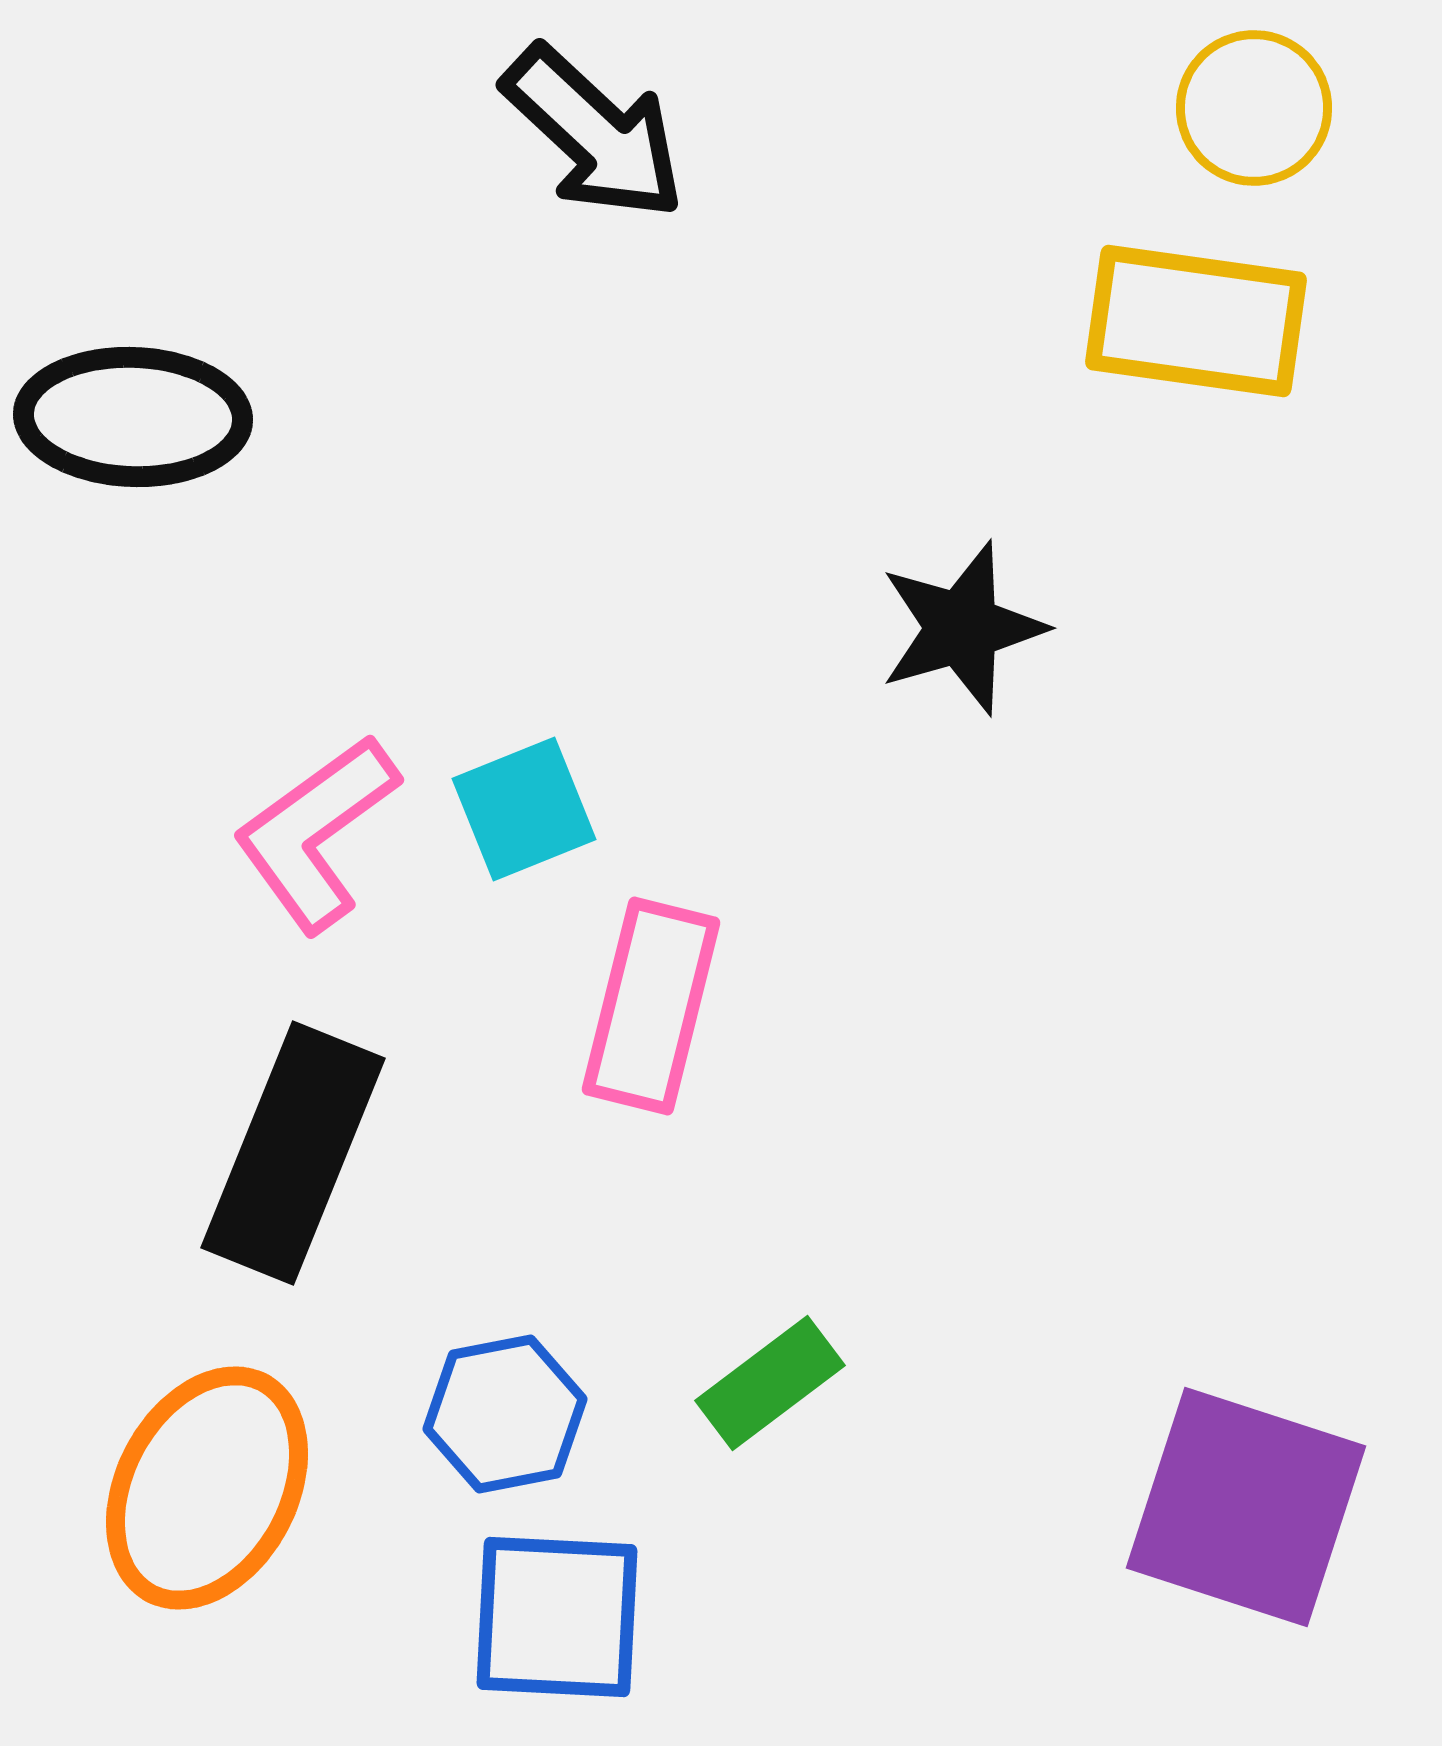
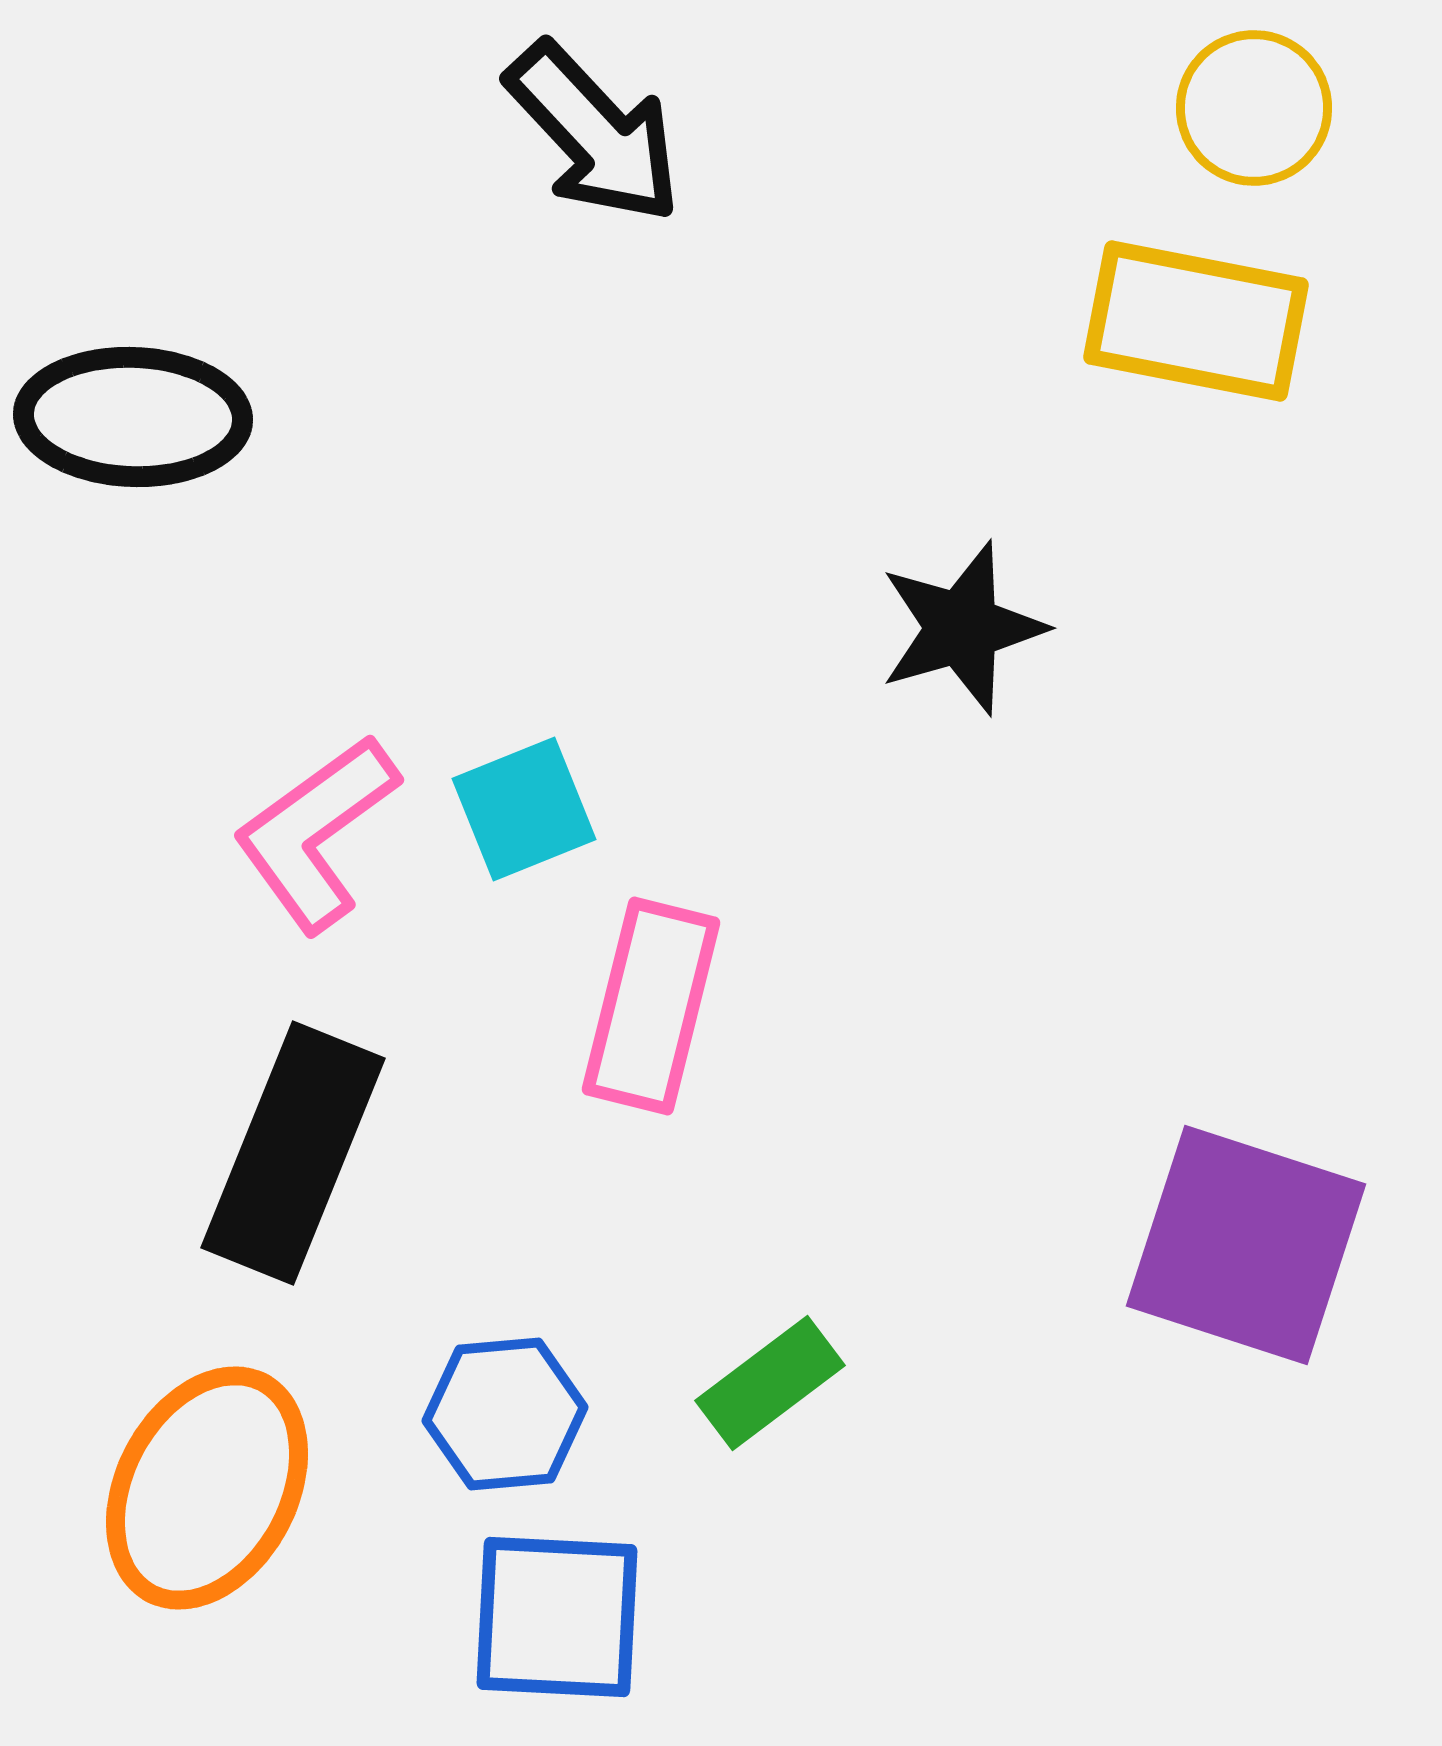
black arrow: rotated 4 degrees clockwise
yellow rectangle: rotated 3 degrees clockwise
blue hexagon: rotated 6 degrees clockwise
purple square: moved 262 px up
